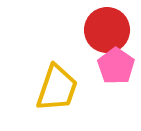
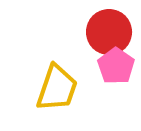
red circle: moved 2 px right, 2 px down
